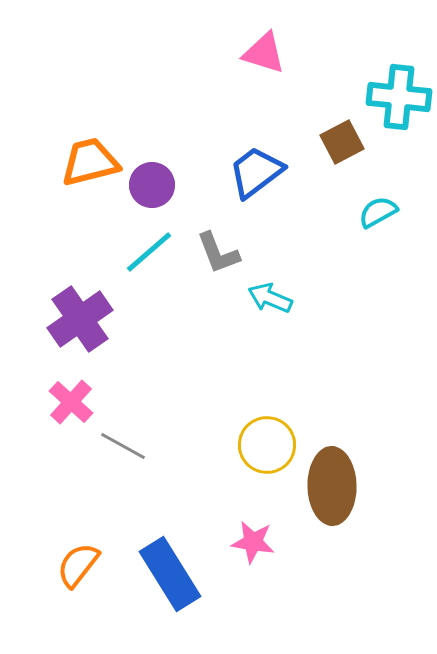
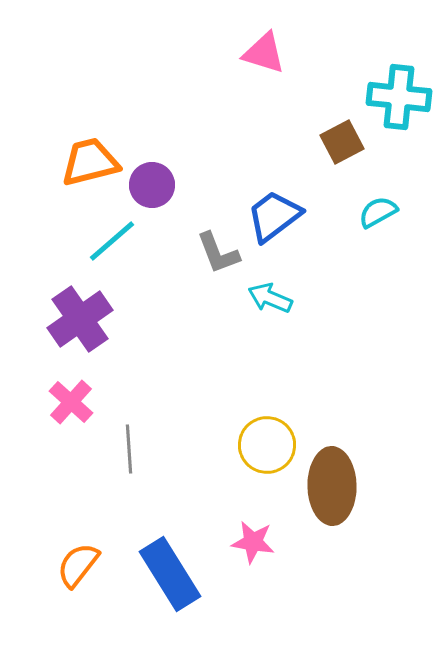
blue trapezoid: moved 18 px right, 44 px down
cyan line: moved 37 px left, 11 px up
gray line: moved 6 px right, 3 px down; rotated 57 degrees clockwise
